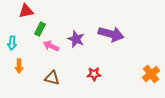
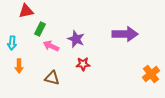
purple arrow: moved 14 px right; rotated 15 degrees counterclockwise
red star: moved 11 px left, 10 px up
